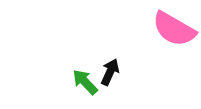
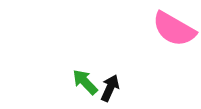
black arrow: moved 16 px down
